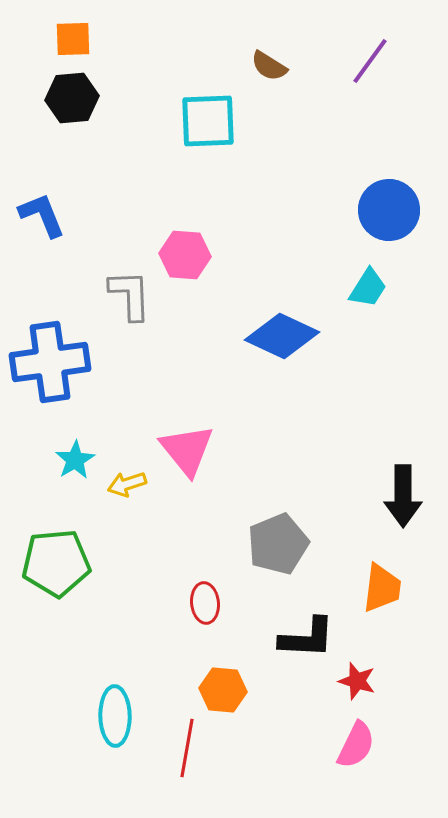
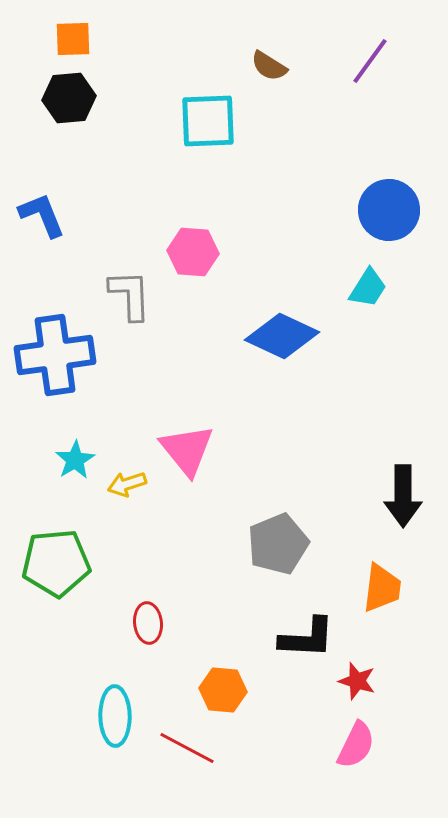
black hexagon: moved 3 px left
pink hexagon: moved 8 px right, 3 px up
blue cross: moved 5 px right, 7 px up
red ellipse: moved 57 px left, 20 px down
red line: rotated 72 degrees counterclockwise
